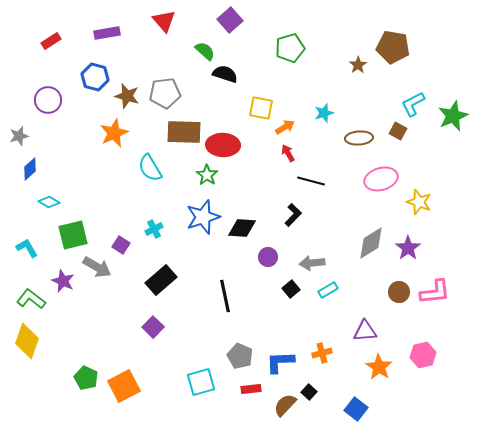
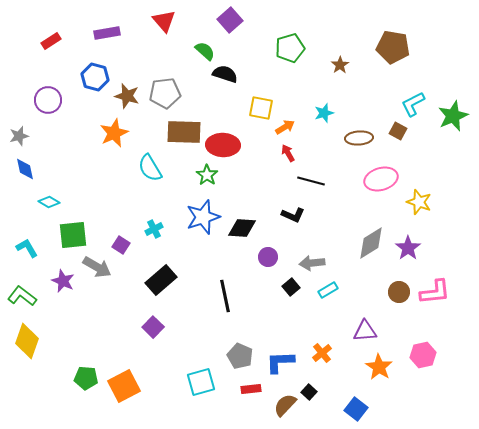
brown star at (358, 65): moved 18 px left
blue diamond at (30, 169): moved 5 px left; rotated 60 degrees counterclockwise
black L-shape at (293, 215): rotated 70 degrees clockwise
green square at (73, 235): rotated 8 degrees clockwise
black square at (291, 289): moved 2 px up
green L-shape at (31, 299): moved 9 px left, 3 px up
orange cross at (322, 353): rotated 24 degrees counterclockwise
green pentagon at (86, 378): rotated 20 degrees counterclockwise
